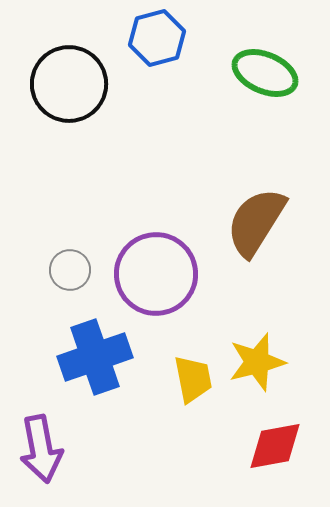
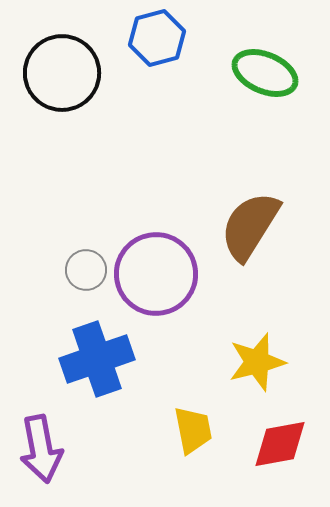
black circle: moved 7 px left, 11 px up
brown semicircle: moved 6 px left, 4 px down
gray circle: moved 16 px right
blue cross: moved 2 px right, 2 px down
yellow trapezoid: moved 51 px down
red diamond: moved 5 px right, 2 px up
